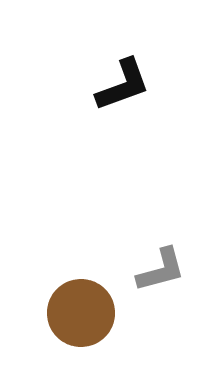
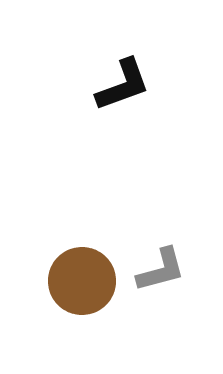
brown circle: moved 1 px right, 32 px up
